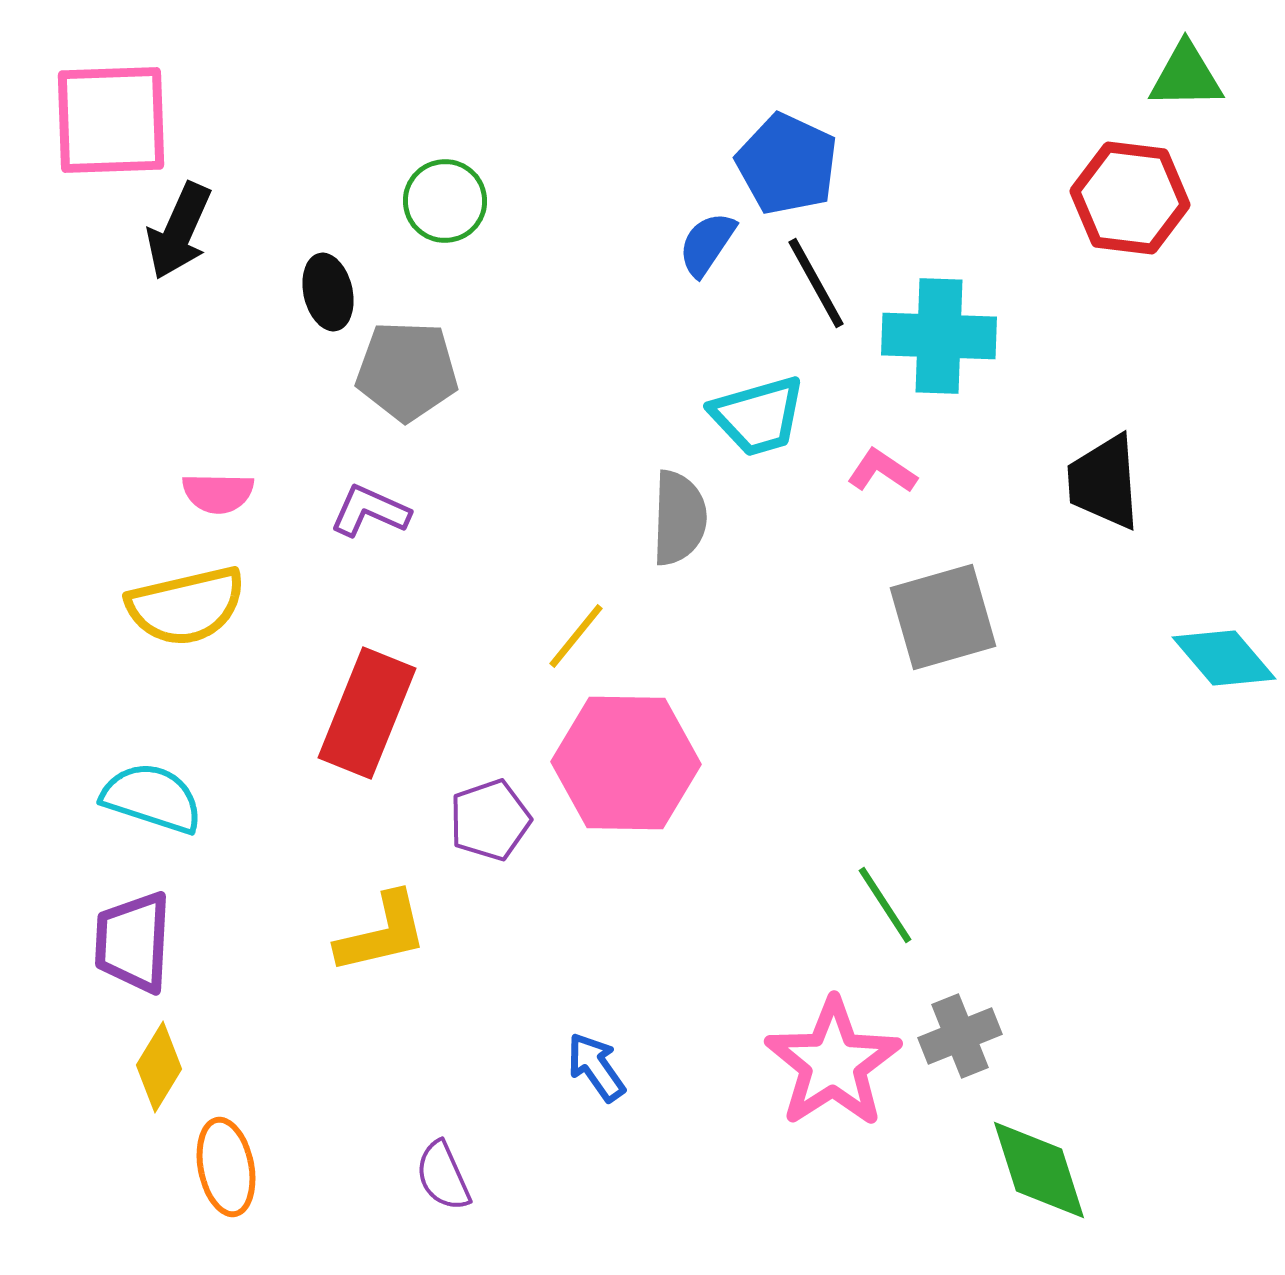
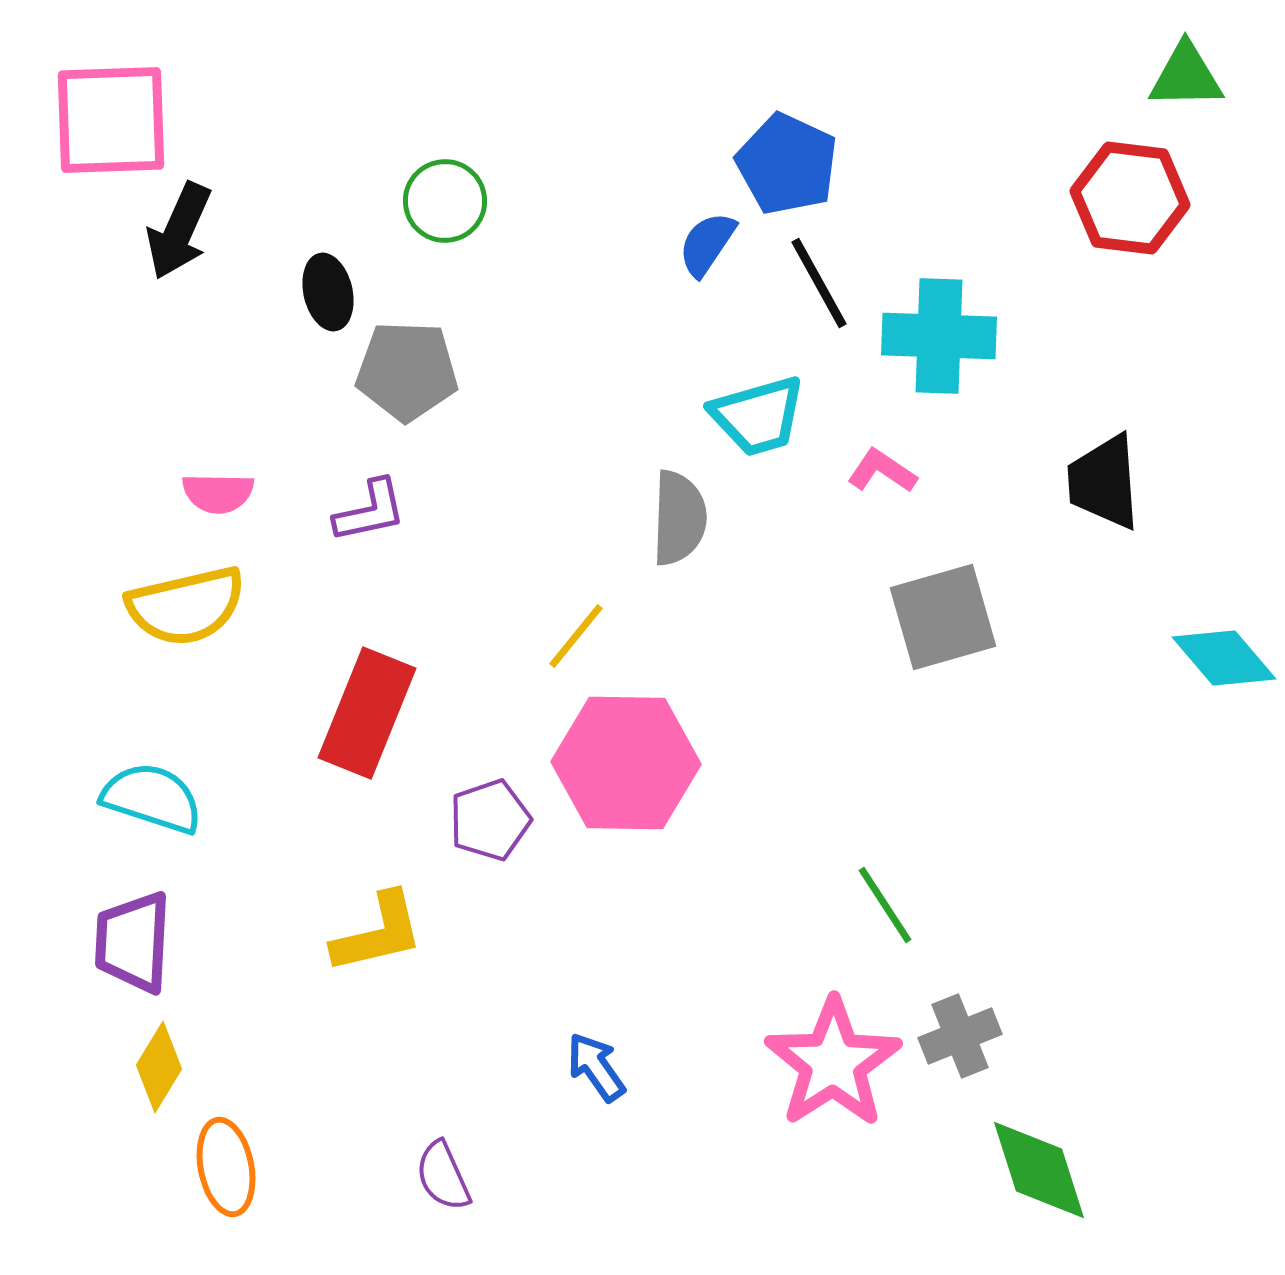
black line: moved 3 px right
purple L-shape: rotated 144 degrees clockwise
yellow L-shape: moved 4 px left
